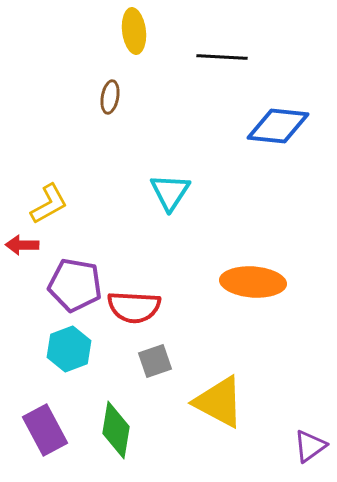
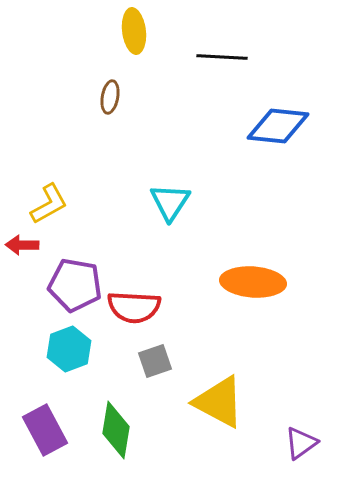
cyan triangle: moved 10 px down
purple triangle: moved 9 px left, 3 px up
